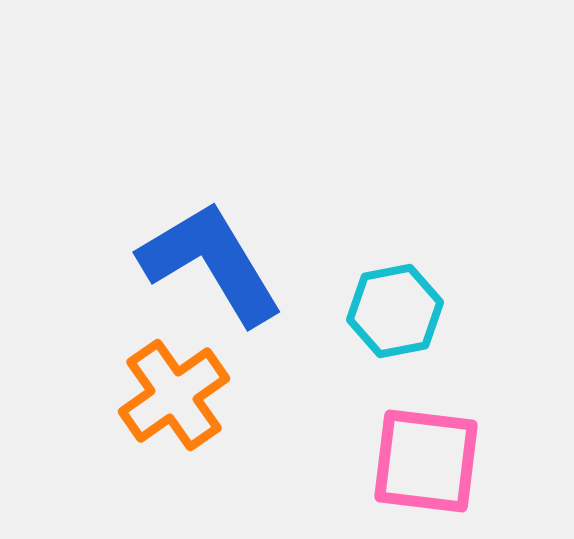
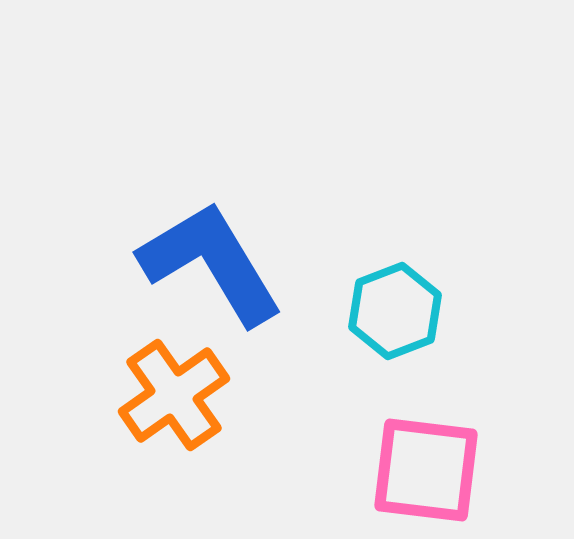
cyan hexagon: rotated 10 degrees counterclockwise
pink square: moved 9 px down
